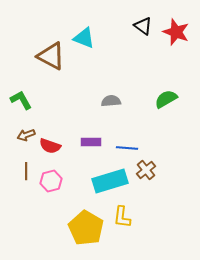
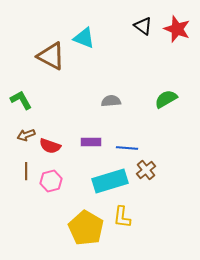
red star: moved 1 px right, 3 px up
